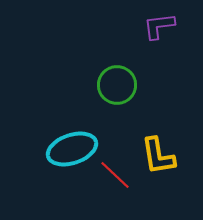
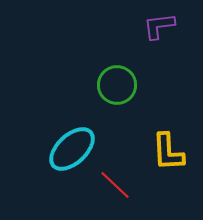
cyan ellipse: rotated 24 degrees counterclockwise
yellow L-shape: moved 10 px right, 4 px up; rotated 6 degrees clockwise
red line: moved 10 px down
